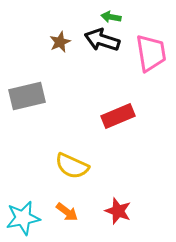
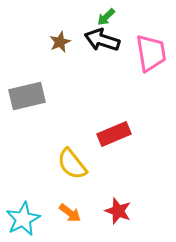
green arrow: moved 5 px left; rotated 54 degrees counterclockwise
red rectangle: moved 4 px left, 18 px down
yellow semicircle: moved 2 px up; rotated 28 degrees clockwise
orange arrow: moved 3 px right, 1 px down
cyan star: moved 1 px down; rotated 16 degrees counterclockwise
